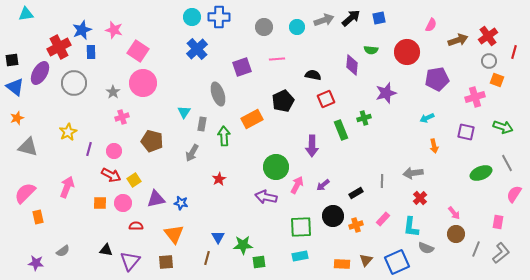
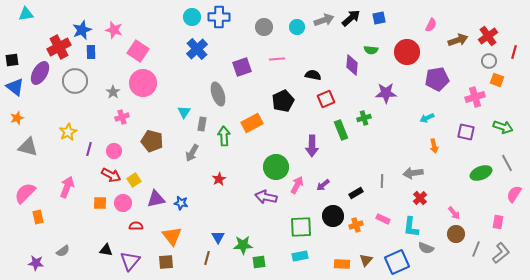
gray circle at (74, 83): moved 1 px right, 2 px up
purple star at (386, 93): rotated 15 degrees clockwise
orange rectangle at (252, 119): moved 4 px down
pink rectangle at (383, 219): rotated 72 degrees clockwise
orange triangle at (174, 234): moved 2 px left, 2 px down
